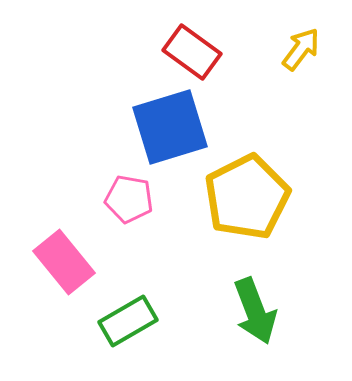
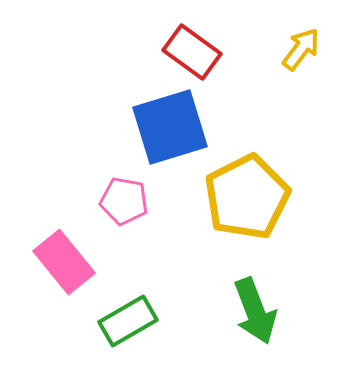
pink pentagon: moved 5 px left, 2 px down
